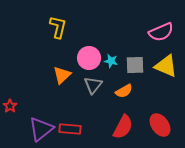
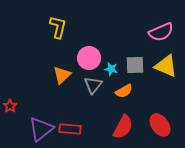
cyan star: moved 8 px down
